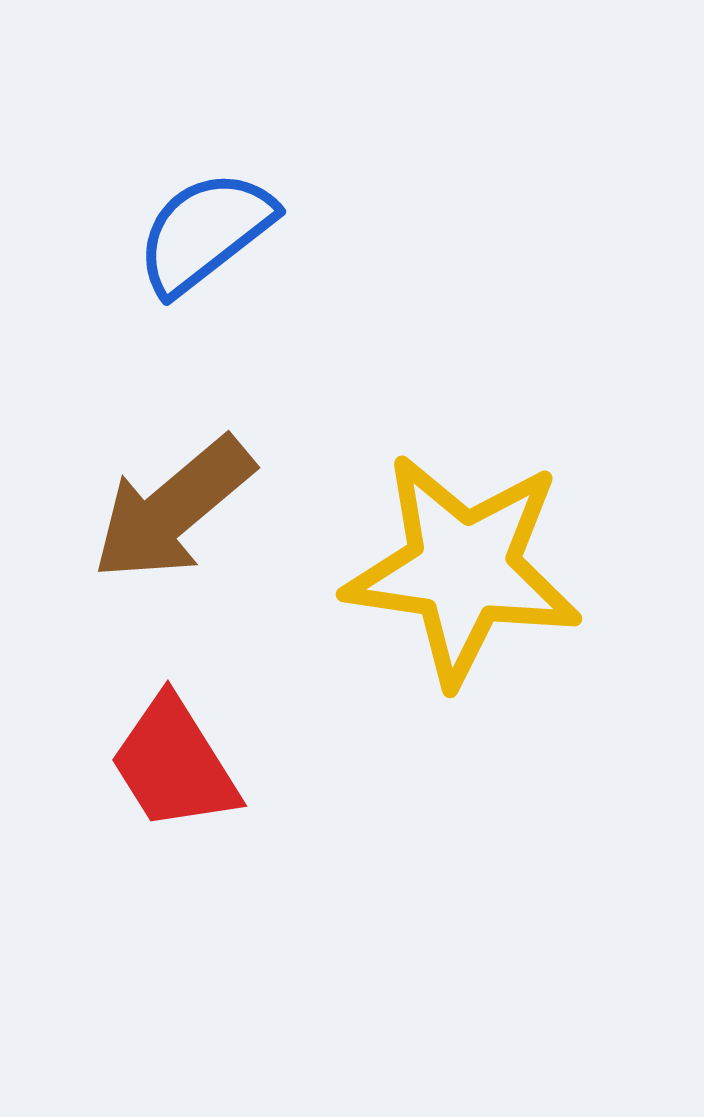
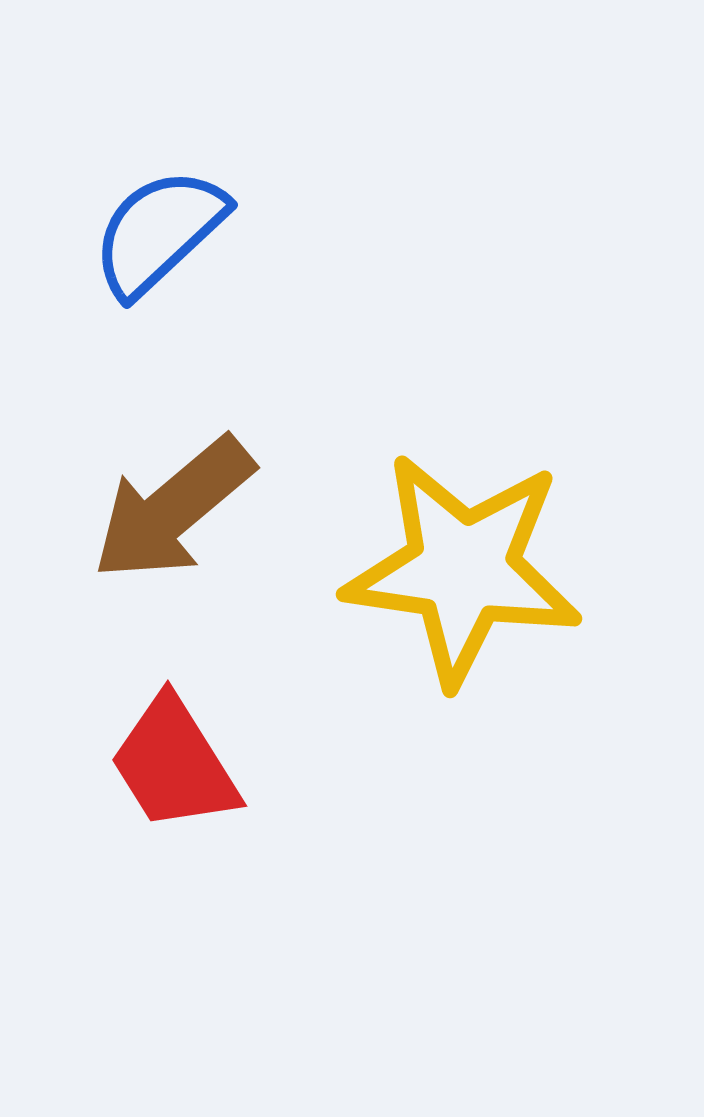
blue semicircle: moved 46 px left; rotated 5 degrees counterclockwise
